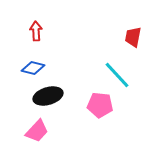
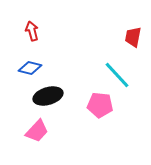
red arrow: moved 4 px left; rotated 12 degrees counterclockwise
blue diamond: moved 3 px left
